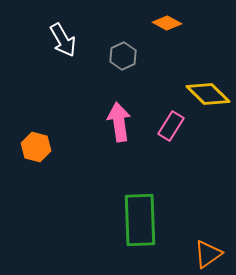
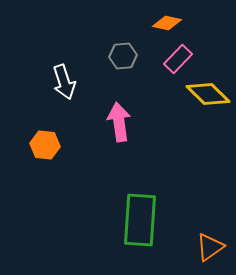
orange diamond: rotated 16 degrees counterclockwise
white arrow: moved 1 px right, 42 px down; rotated 12 degrees clockwise
gray hexagon: rotated 20 degrees clockwise
pink rectangle: moved 7 px right, 67 px up; rotated 12 degrees clockwise
orange hexagon: moved 9 px right, 2 px up; rotated 8 degrees counterclockwise
green rectangle: rotated 6 degrees clockwise
orange triangle: moved 2 px right, 7 px up
